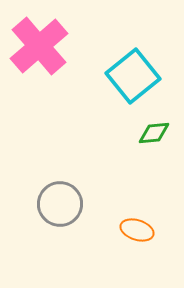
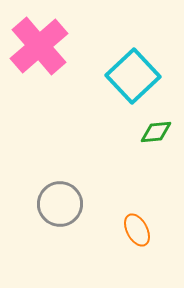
cyan square: rotated 4 degrees counterclockwise
green diamond: moved 2 px right, 1 px up
orange ellipse: rotated 44 degrees clockwise
